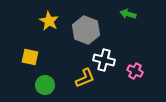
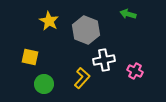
white cross: rotated 25 degrees counterclockwise
yellow L-shape: moved 3 px left; rotated 25 degrees counterclockwise
green circle: moved 1 px left, 1 px up
